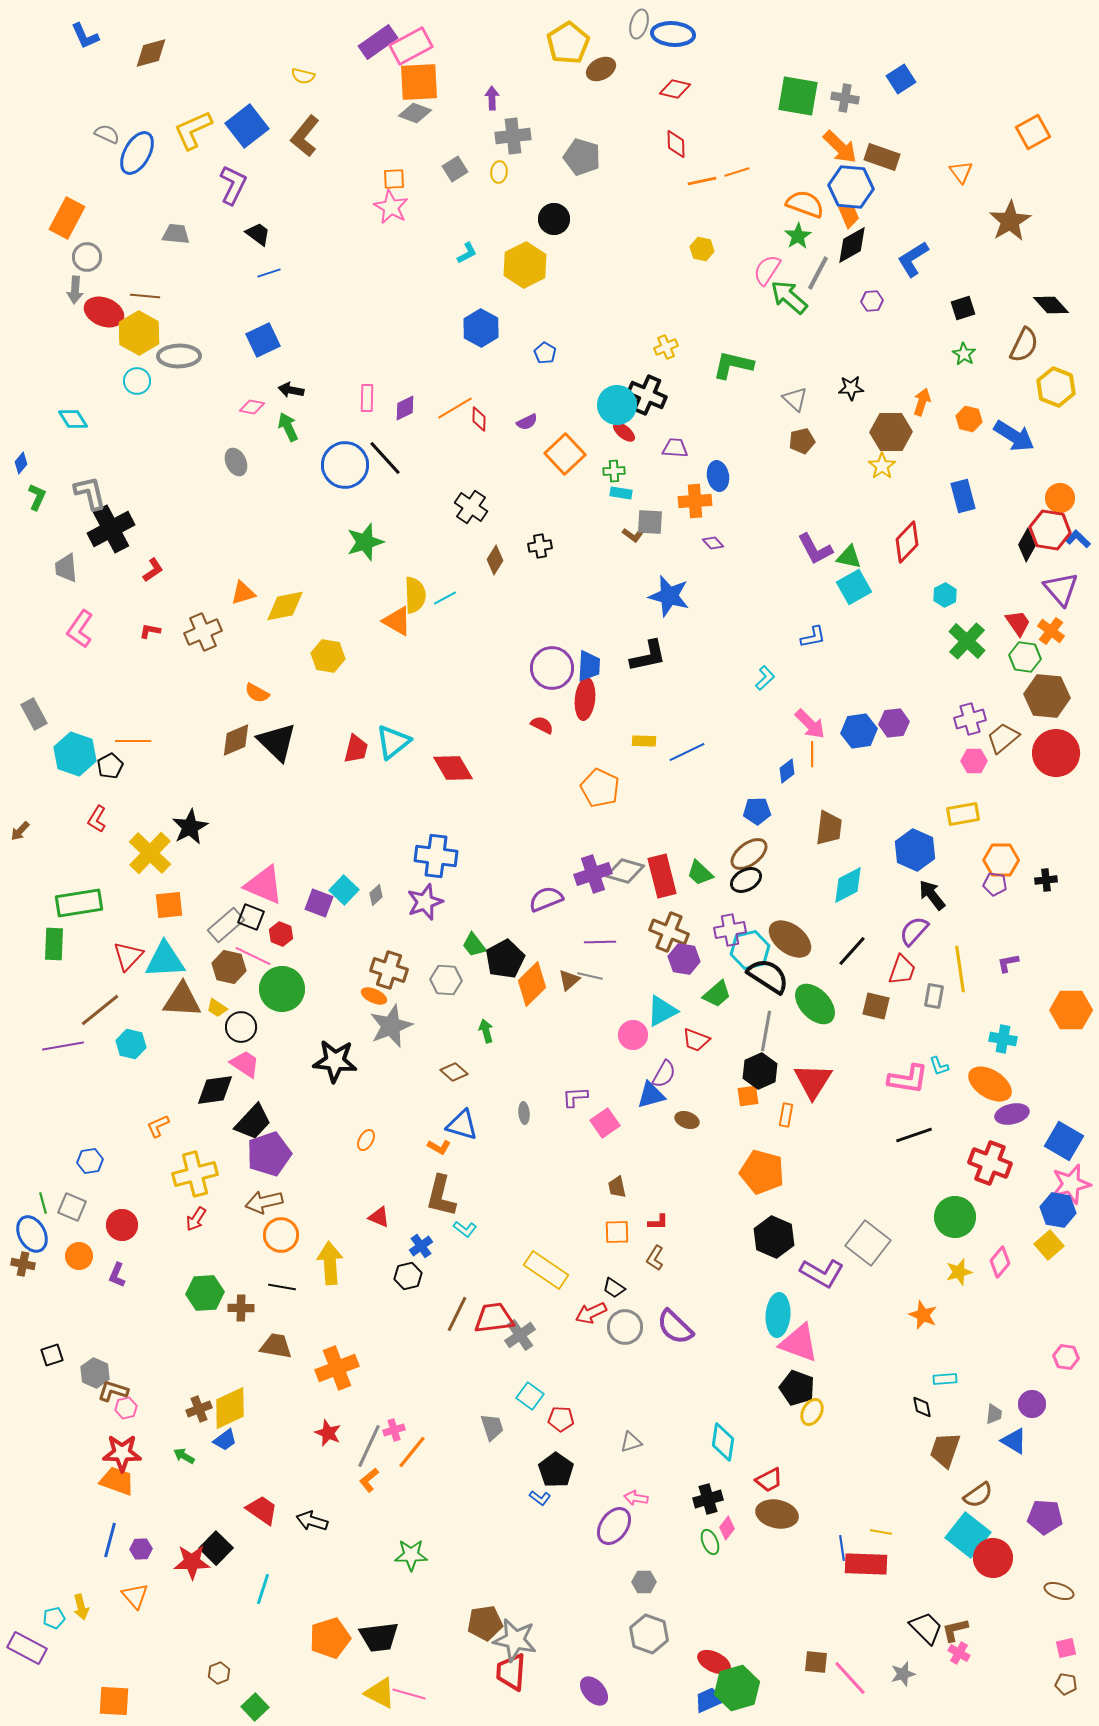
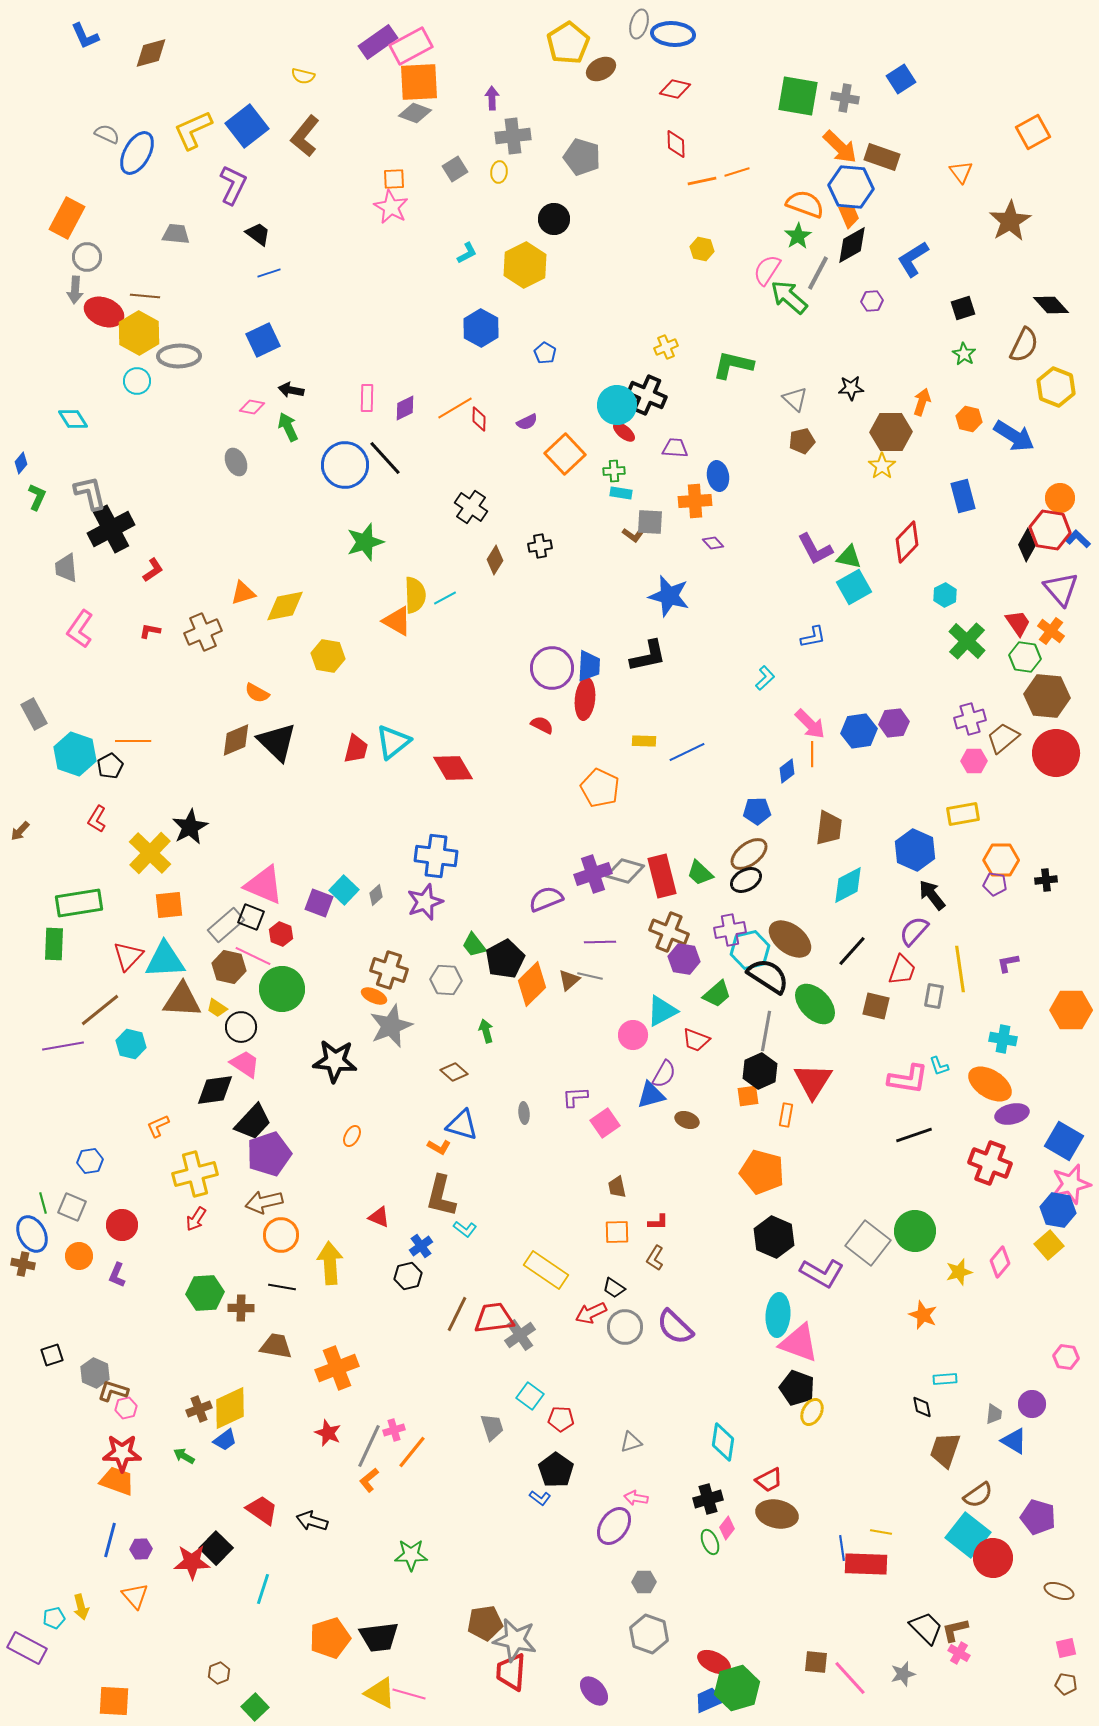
orange ellipse at (366, 1140): moved 14 px left, 4 px up
green circle at (955, 1217): moved 40 px left, 14 px down
purple pentagon at (1045, 1517): moved 7 px left; rotated 12 degrees clockwise
